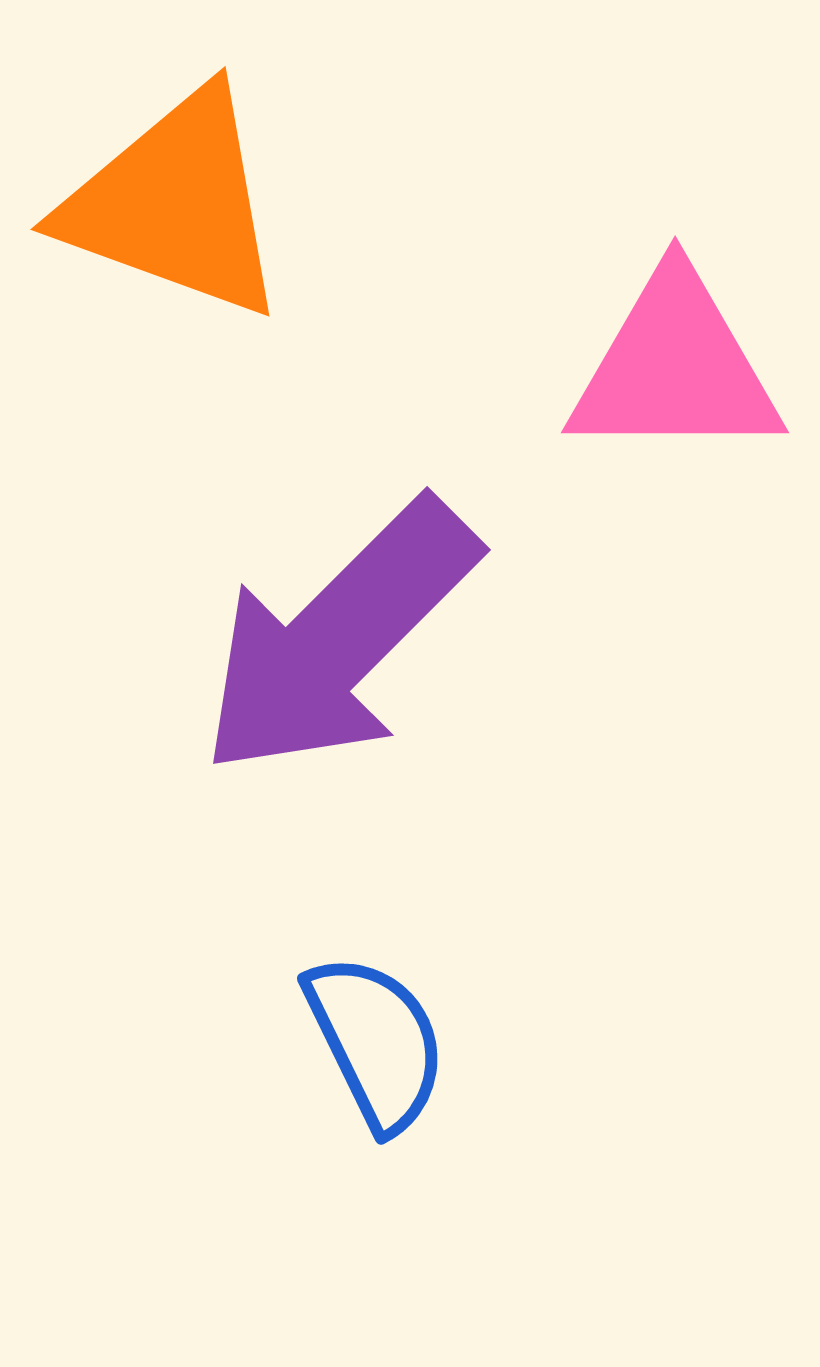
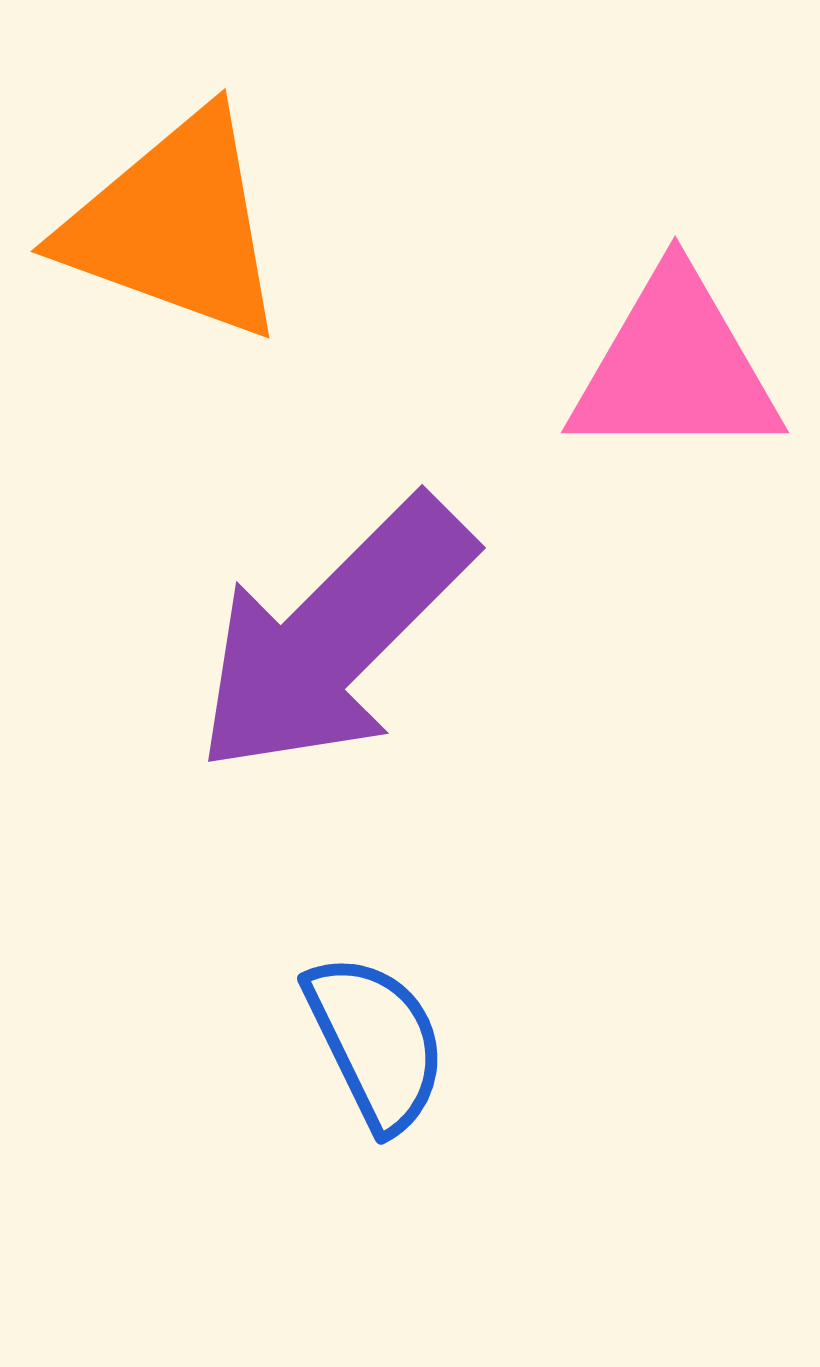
orange triangle: moved 22 px down
purple arrow: moved 5 px left, 2 px up
